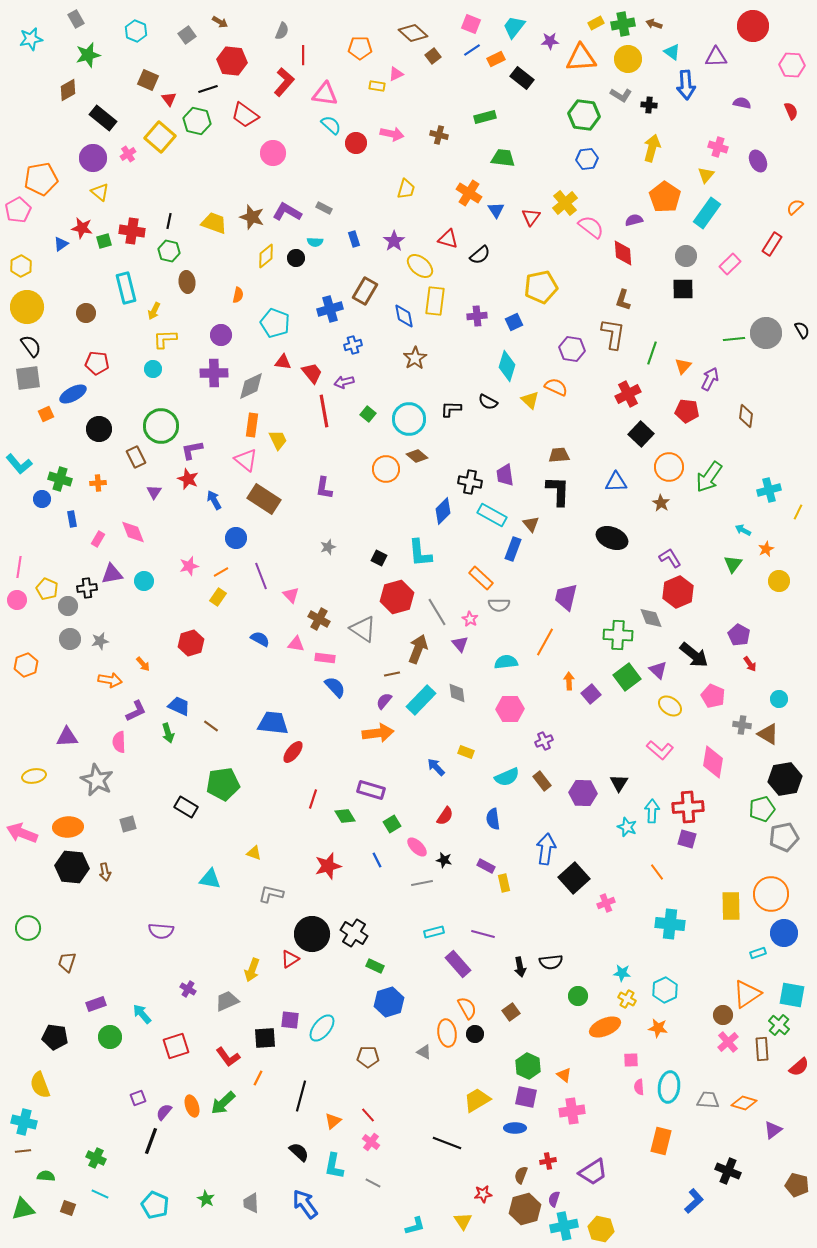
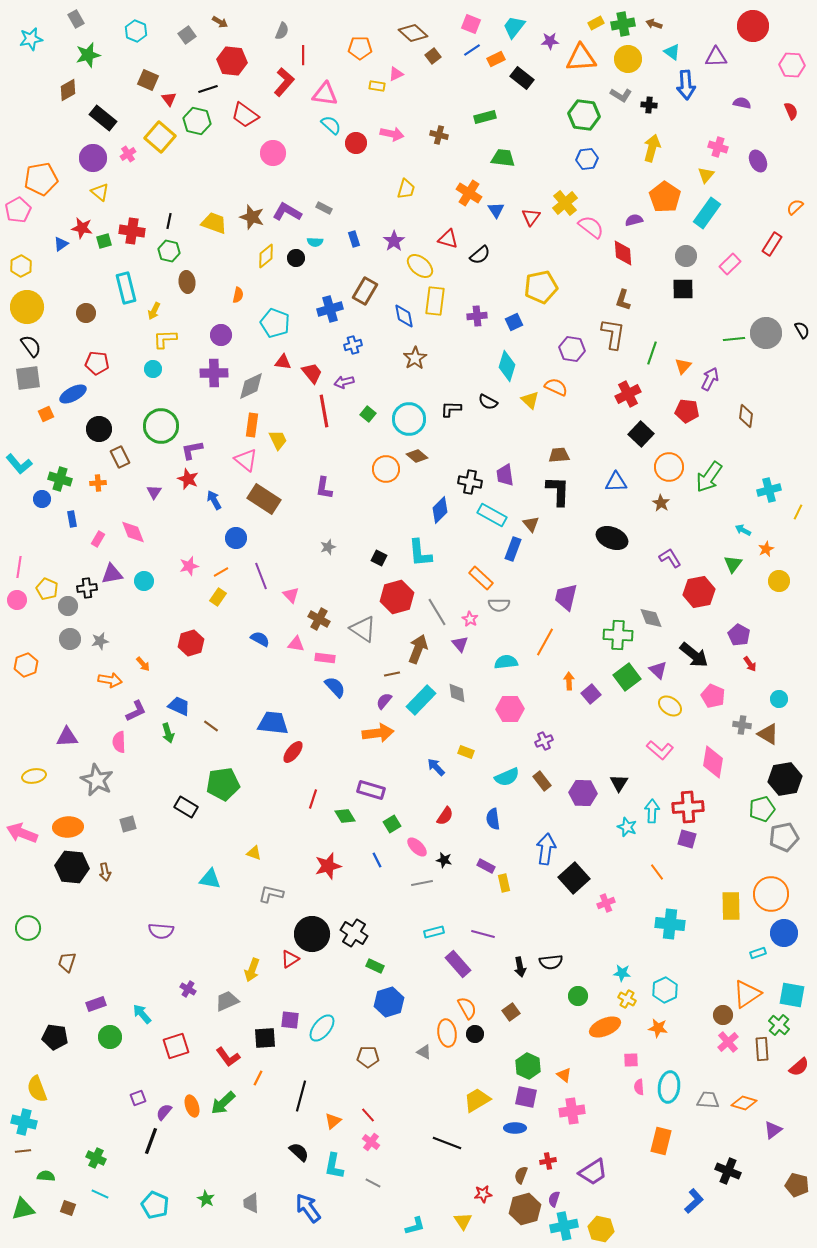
brown rectangle at (136, 457): moved 16 px left
blue diamond at (443, 511): moved 3 px left, 1 px up
red hexagon at (678, 592): moved 21 px right; rotated 12 degrees clockwise
yellow semicircle at (40, 1085): moved 3 px left, 4 px down
blue arrow at (305, 1204): moved 3 px right, 4 px down
